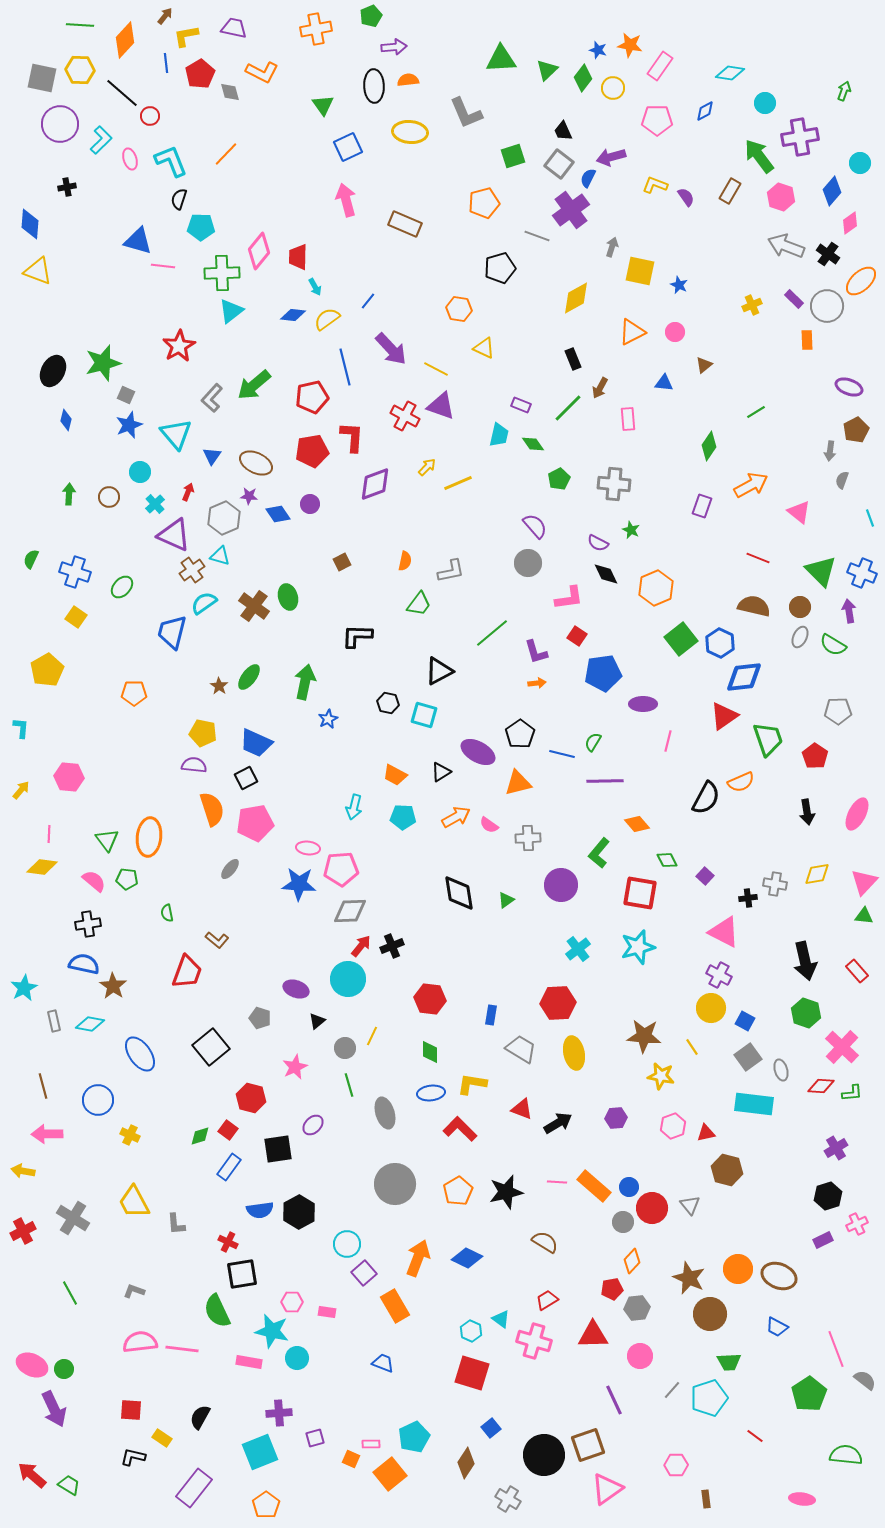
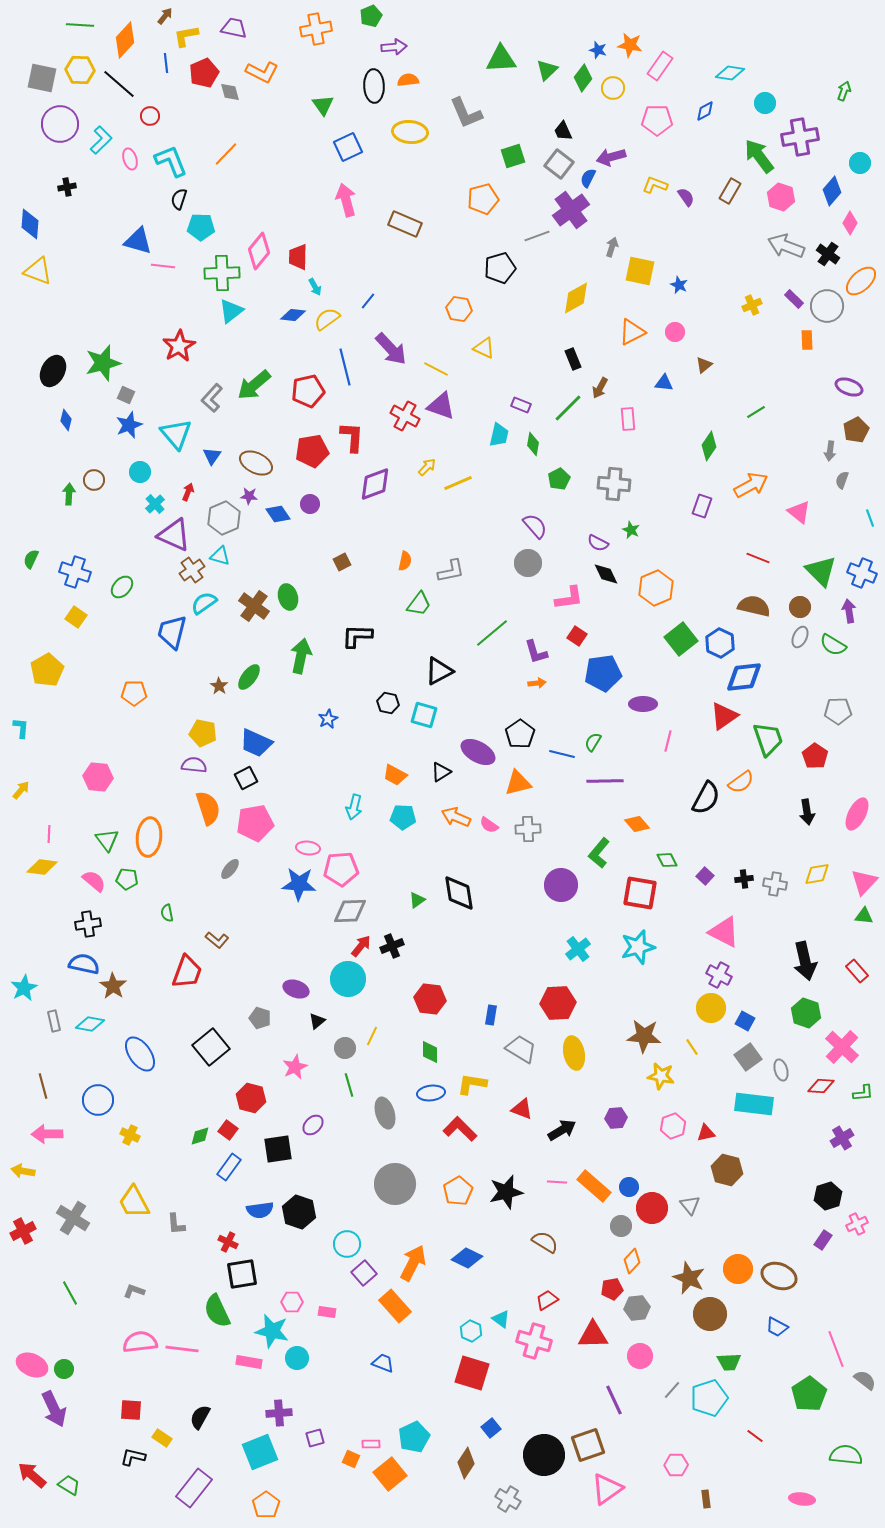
red pentagon at (200, 74): moved 4 px right, 1 px up; rotated 8 degrees clockwise
black line at (122, 93): moved 3 px left, 9 px up
orange pentagon at (484, 203): moved 1 px left, 4 px up
pink diamond at (850, 223): rotated 25 degrees counterclockwise
gray line at (537, 236): rotated 40 degrees counterclockwise
red pentagon at (312, 397): moved 4 px left, 6 px up
green diamond at (533, 444): rotated 45 degrees clockwise
brown circle at (109, 497): moved 15 px left, 17 px up
green arrow at (305, 682): moved 4 px left, 26 px up
pink hexagon at (69, 777): moved 29 px right
orange semicircle at (741, 782): rotated 12 degrees counterclockwise
orange semicircle at (212, 809): moved 4 px left, 1 px up
orange arrow at (456, 817): rotated 128 degrees counterclockwise
gray cross at (528, 838): moved 9 px up
black cross at (748, 898): moved 4 px left, 19 px up
green triangle at (506, 900): moved 89 px left
green L-shape at (852, 1093): moved 11 px right
black arrow at (558, 1123): moved 4 px right, 7 px down
purple cross at (836, 1148): moved 6 px right, 10 px up
black hexagon at (299, 1212): rotated 12 degrees counterclockwise
gray circle at (623, 1222): moved 2 px left, 4 px down
purple rectangle at (823, 1240): rotated 30 degrees counterclockwise
orange arrow at (418, 1258): moved 5 px left, 5 px down; rotated 6 degrees clockwise
orange rectangle at (395, 1306): rotated 12 degrees counterclockwise
